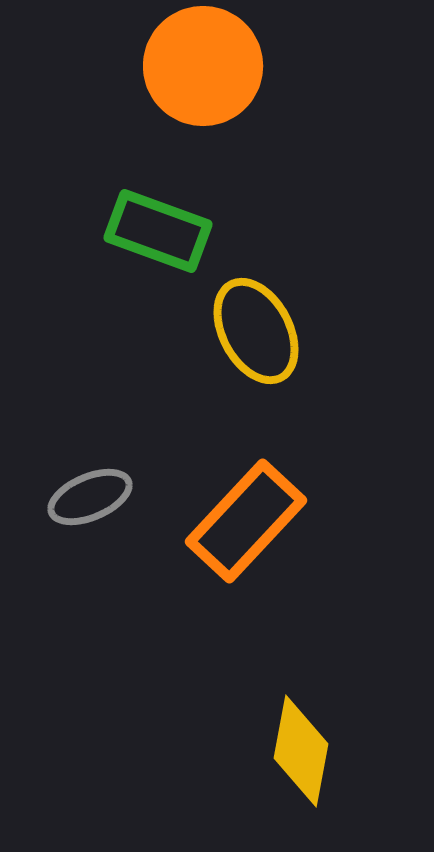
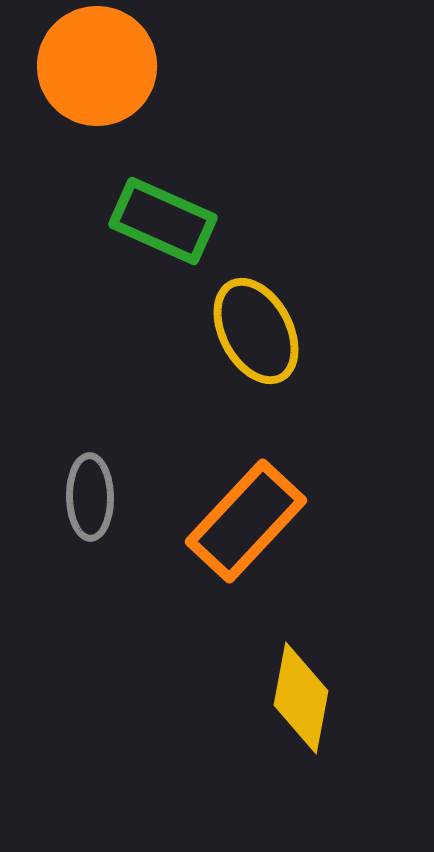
orange circle: moved 106 px left
green rectangle: moved 5 px right, 10 px up; rotated 4 degrees clockwise
gray ellipse: rotated 68 degrees counterclockwise
yellow diamond: moved 53 px up
